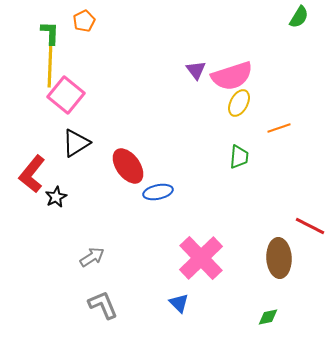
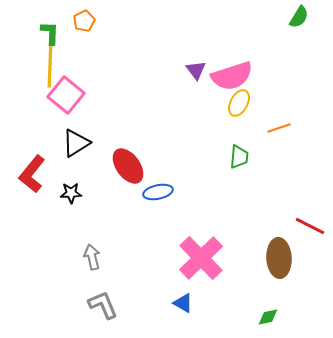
black star: moved 15 px right, 4 px up; rotated 25 degrees clockwise
gray arrow: rotated 70 degrees counterclockwise
blue triangle: moved 4 px right; rotated 15 degrees counterclockwise
